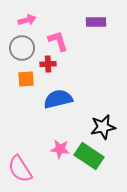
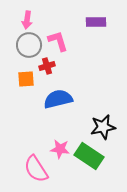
pink arrow: rotated 114 degrees clockwise
gray circle: moved 7 px right, 3 px up
red cross: moved 1 px left, 2 px down; rotated 14 degrees counterclockwise
pink semicircle: moved 16 px right
